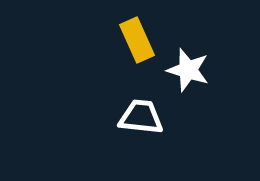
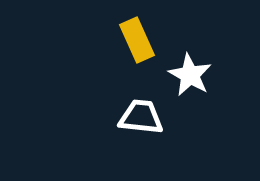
white star: moved 2 px right, 5 px down; rotated 12 degrees clockwise
